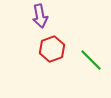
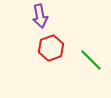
red hexagon: moved 1 px left, 1 px up
